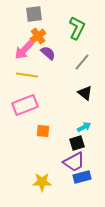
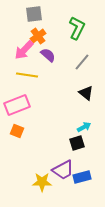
purple semicircle: moved 2 px down
black triangle: moved 1 px right
pink rectangle: moved 8 px left
orange square: moved 26 px left; rotated 16 degrees clockwise
purple trapezoid: moved 11 px left, 8 px down
